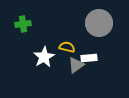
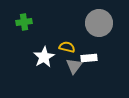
green cross: moved 1 px right, 2 px up
gray triangle: moved 2 px left, 1 px down; rotated 18 degrees counterclockwise
